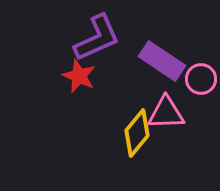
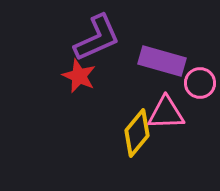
purple rectangle: rotated 18 degrees counterclockwise
pink circle: moved 1 px left, 4 px down
